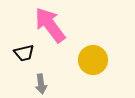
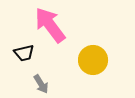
gray arrow: rotated 24 degrees counterclockwise
